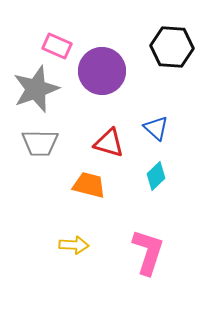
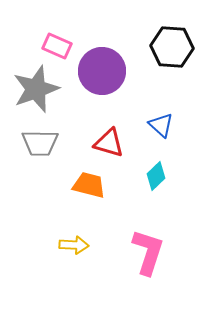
blue triangle: moved 5 px right, 3 px up
